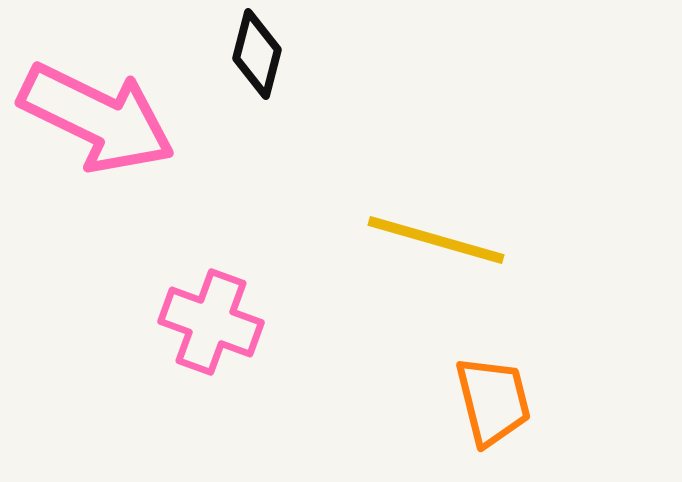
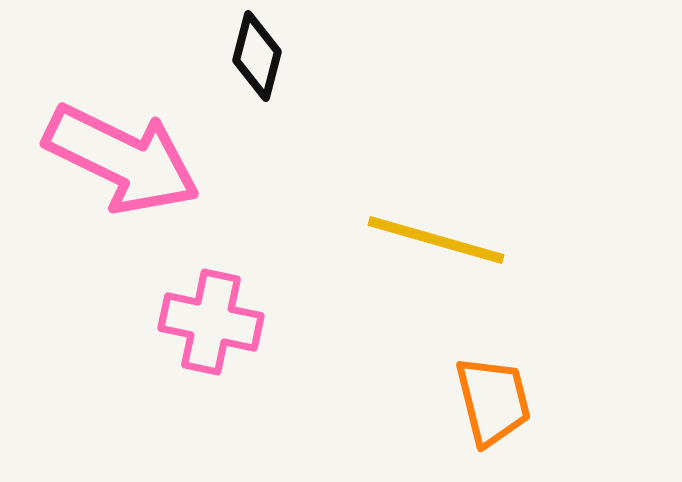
black diamond: moved 2 px down
pink arrow: moved 25 px right, 41 px down
pink cross: rotated 8 degrees counterclockwise
